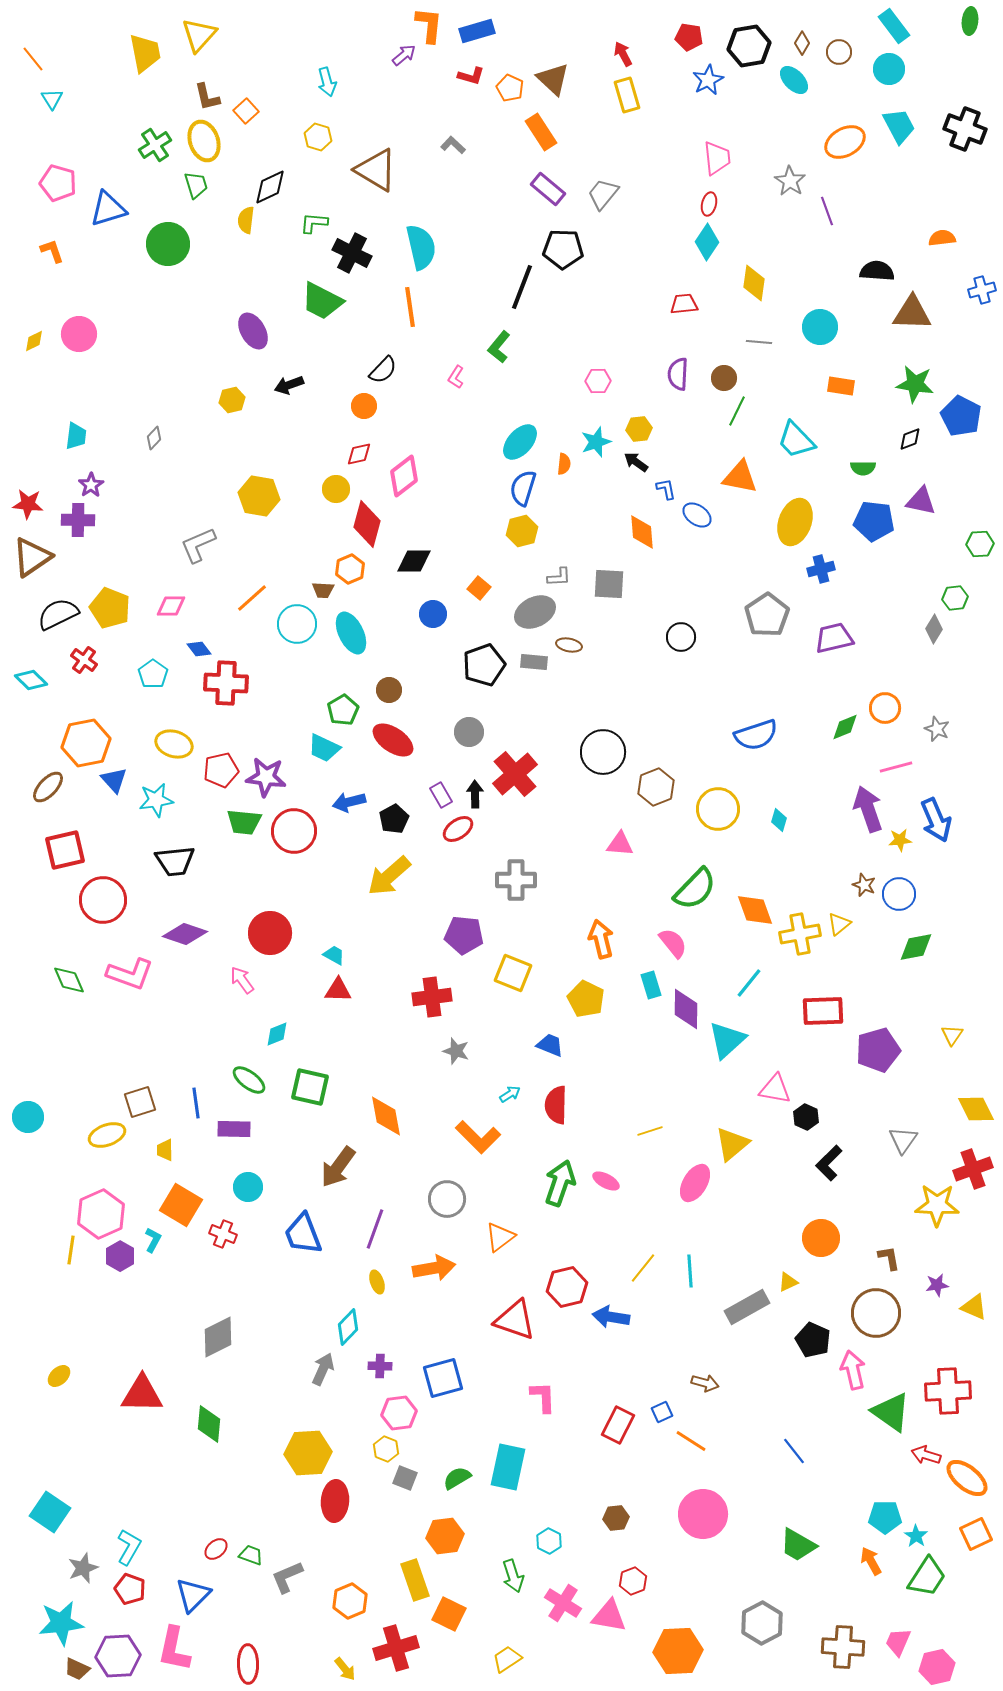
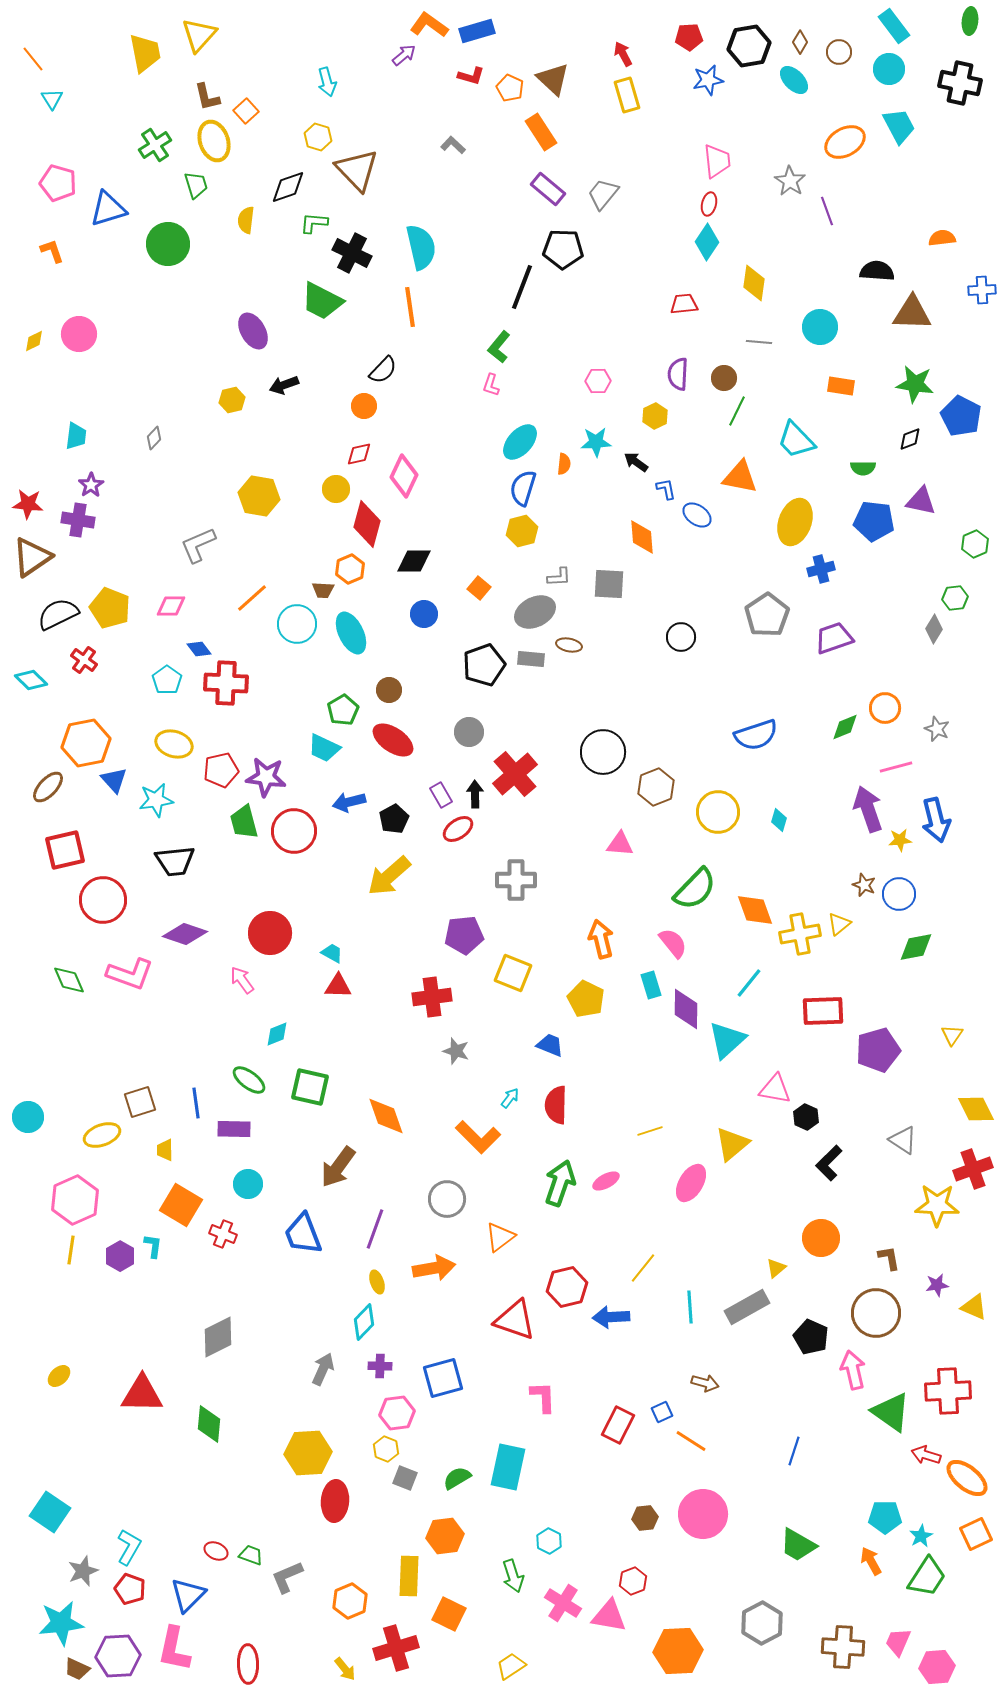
orange L-shape at (429, 25): rotated 60 degrees counterclockwise
red pentagon at (689, 37): rotated 12 degrees counterclockwise
brown diamond at (802, 43): moved 2 px left, 1 px up
blue star at (708, 80): rotated 16 degrees clockwise
black cross at (965, 129): moved 5 px left, 46 px up; rotated 9 degrees counterclockwise
yellow ellipse at (204, 141): moved 10 px right
pink trapezoid at (717, 158): moved 3 px down
brown triangle at (376, 170): moved 19 px left; rotated 15 degrees clockwise
black diamond at (270, 187): moved 18 px right; rotated 6 degrees clockwise
blue cross at (982, 290): rotated 12 degrees clockwise
pink L-shape at (456, 377): moved 35 px right, 8 px down; rotated 15 degrees counterclockwise
black arrow at (289, 385): moved 5 px left
yellow hexagon at (639, 429): moved 16 px right, 13 px up; rotated 20 degrees counterclockwise
cyan star at (596, 442): rotated 16 degrees clockwise
pink diamond at (404, 476): rotated 27 degrees counterclockwise
purple cross at (78, 520): rotated 8 degrees clockwise
orange diamond at (642, 532): moved 5 px down
green hexagon at (980, 544): moved 5 px left; rotated 20 degrees counterclockwise
blue circle at (433, 614): moved 9 px left
purple trapezoid at (834, 638): rotated 6 degrees counterclockwise
gray rectangle at (534, 662): moved 3 px left, 3 px up
cyan pentagon at (153, 674): moved 14 px right, 6 px down
yellow circle at (718, 809): moved 3 px down
blue arrow at (936, 820): rotated 9 degrees clockwise
green trapezoid at (244, 822): rotated 69 degrees clockwise
purple pentagon at (464, 935): rotated 12 degrees counterclockwise
cyan trapezoid at (334, 955): moved 2 px left, 2 px up
red triangle at (338, 990): moved 4 px up
cyan arrow at (510, 1094): moved 4 px down; rotated 20 degrees counterclockwise
orange diamond at (386, 1116): rotated 9 degrees counterclockwise
yellow ellipse at (107, 1135): moved 5 px left
gray triangle at (903, 1140): rotated 32 degrees counterclockwise
pink ellipse at (606, 1181): rotated 56 degrees counterclockwise
pink ellipse at (695, 1183): moved 4 px left
cyan circle at (248, 1187): moved 3 px up
pink hexagon at (101, 1214): moved 26 px left, 14 px up
cyan L-shape at (153, 1240): moved 6 px down; rotated 20 degrees counterclockwise
cyan line at (690, 1271): moved 36 px down
yellow triangle at (788, 1282): moved 12 px left, 14 px up; rotated 15 degrees counterclockwise
blue arrow at (611, 1317): rotated 12 degrees counterclockwise
cyan diamond at (348, 1327): moved 16 px right, 5 px up
black pentagon at (813, 1340): moved 2 px left, 3 px up
pink hexagon at (399, 1413): moved 2 px left
blue line at (794, 1451): rotated 56 degrees clockwise
brown hexagon at (616, 1518): moved 29 px right
cyan star at (916, 1536): moved 5 px right; rotated 10 degrees clockwise
red ellipse at (216, 1549): moved 2 px down; rotated 65 degrees clockwise
gray star at (83, 1568): moved 3 px down
yellow rectangle at (415, 1580): moved 6 px left, 4 px up; rotated 21 degrees clockwise
blue triangle at (193, 1595): moved 5 px left
yellow trapezoid at (507, 1659): moved 4 px right, 7 px down
pink hexagon at (937, 1667): rotated 8 degrees clockwise
